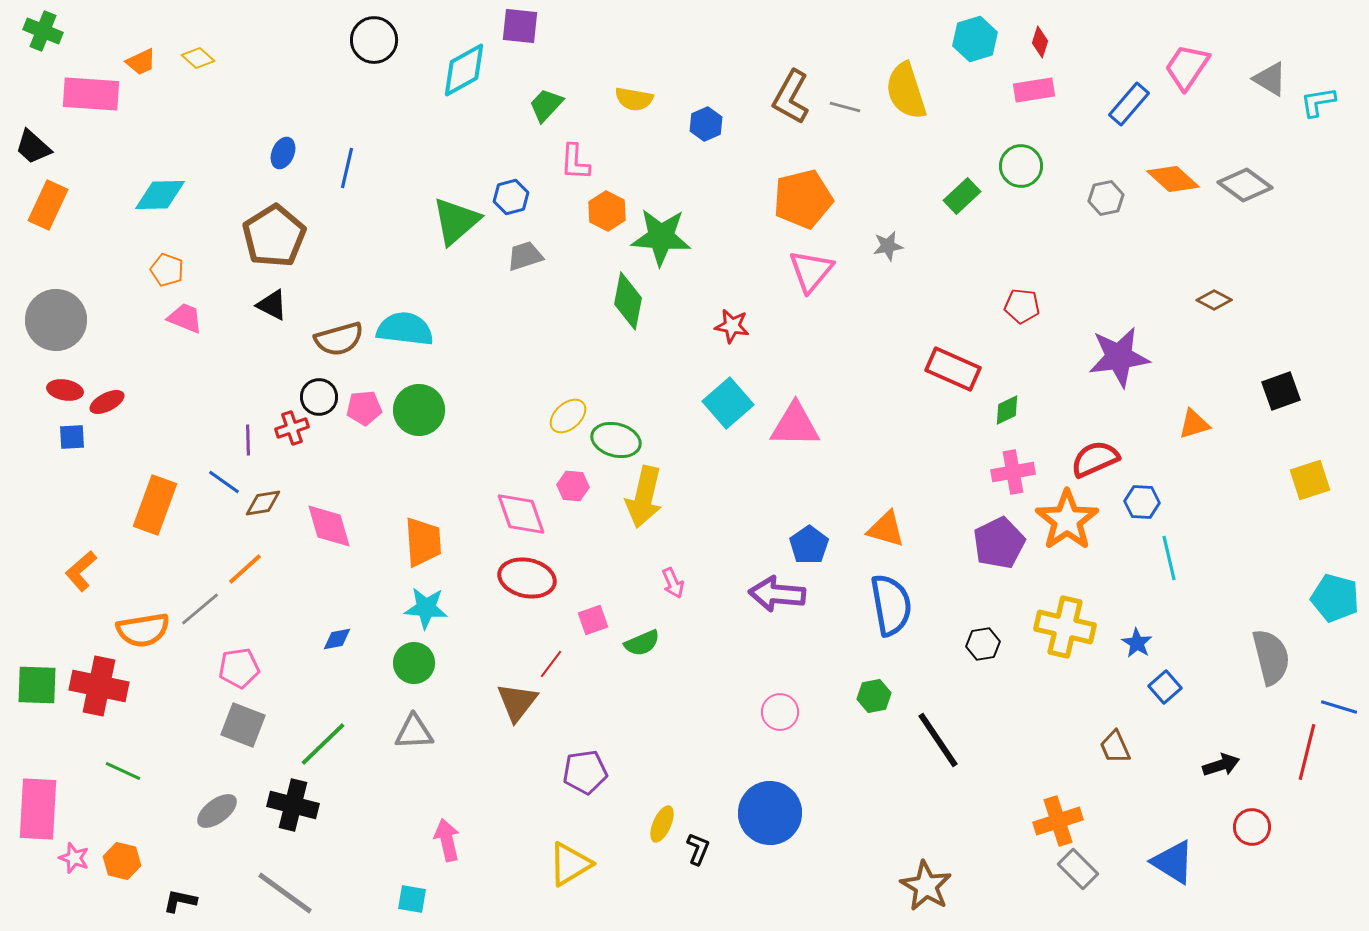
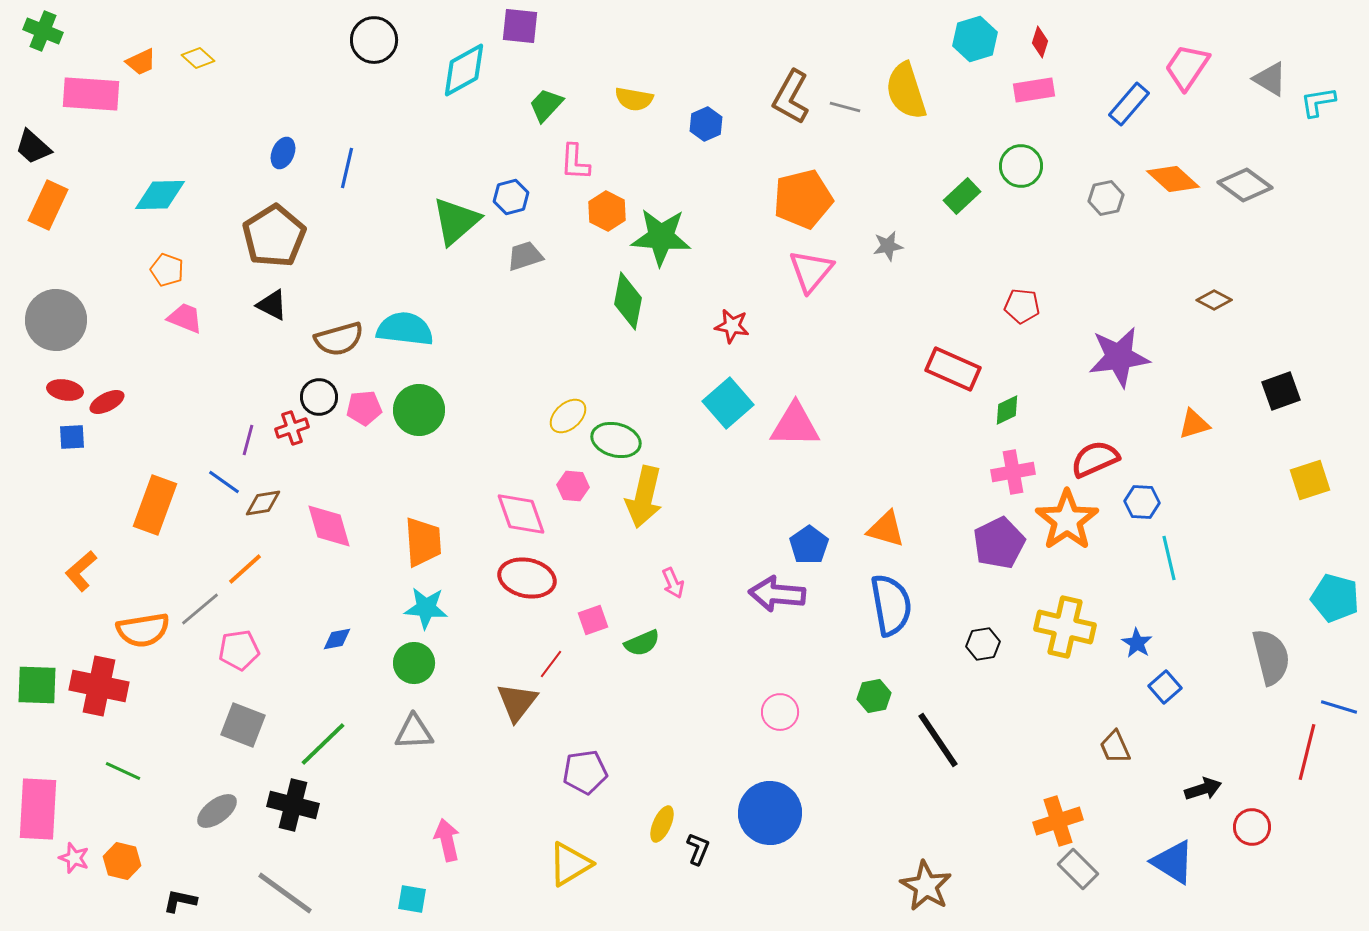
purple line at (248, 440): rotated 16 degrees clockwise
pink pentagon at (239, 668): moved 18 px up
black arrow at (1221, 765): moved 18 px left, 24 px down
